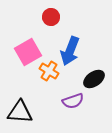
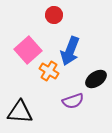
red circle: moved 3 px right, 2 px up
pink square: moved 2 px up; rotated 12 degrees counterclockwise
black ellipse: moved 2 px right
